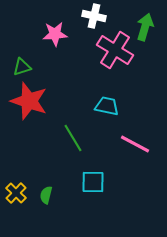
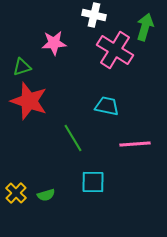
white cross: moved 1 px up
pink star: moved 1 px left, 9 px down
pink line: rotated 32 degrees counterclockwise
green semicircle: rotated 120 degrees counterclockwise
